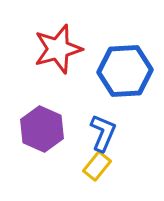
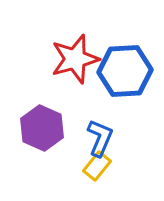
red star: moved 17 px right, 10 px down
purple hexagon: moved 1 px up
blue L-shape: moved 3 px left, 5 px down
